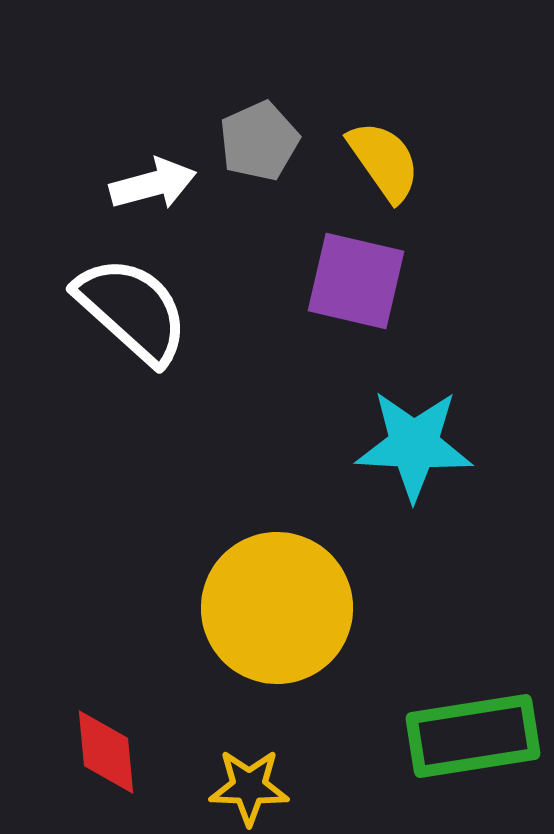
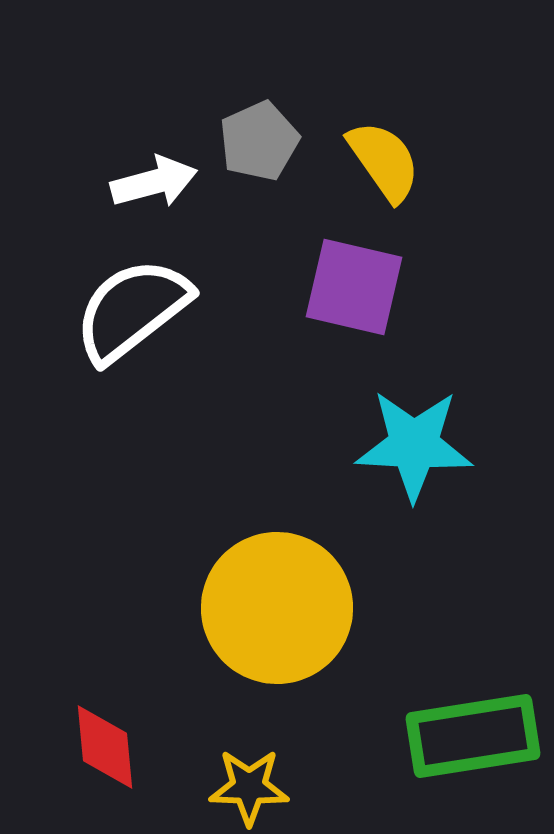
white arrow: moved 1 px right, 2 px up
purple square: moved 2 px left, 6 px down
white semicircle: rotated 80 degrees counterclockwise
red diamond: moved 1 px left, 5 px up
